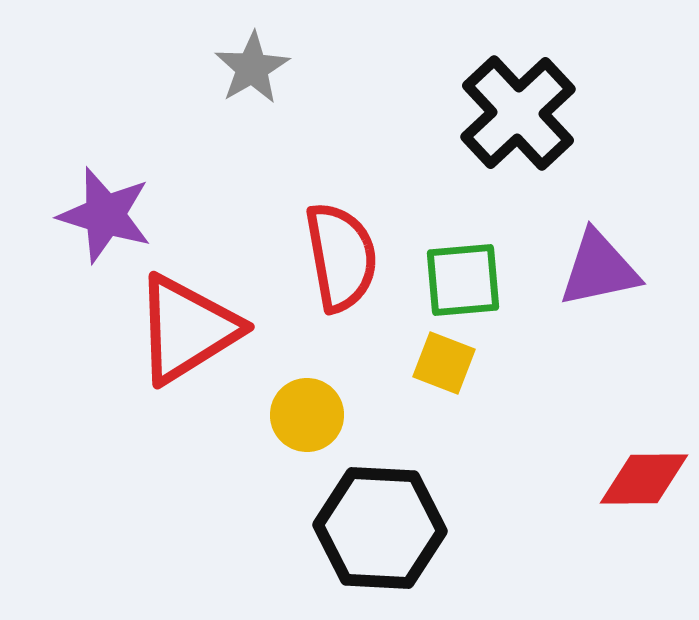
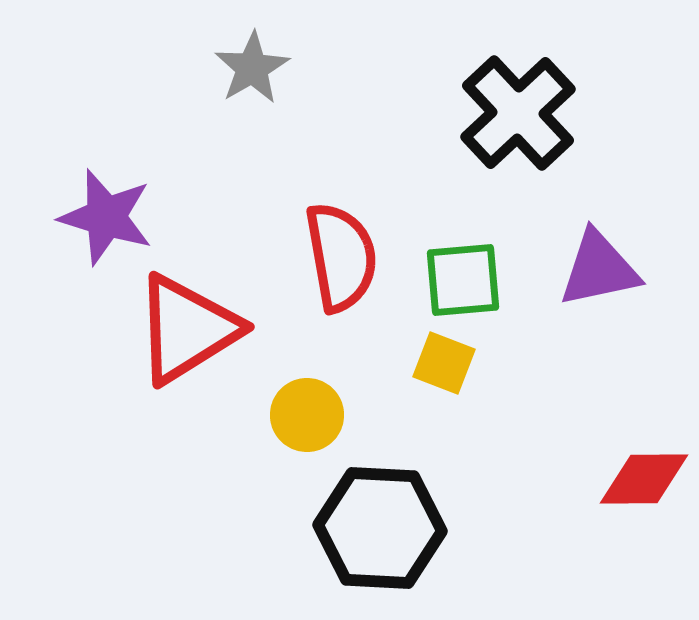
purple star: moved 1 px right, 2 px down
